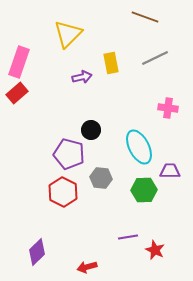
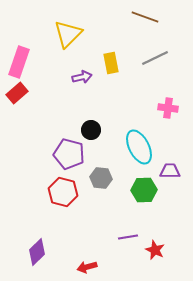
red hexagon: rotated 12 degrees counterclockwise
